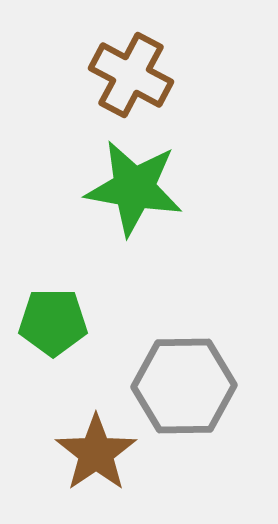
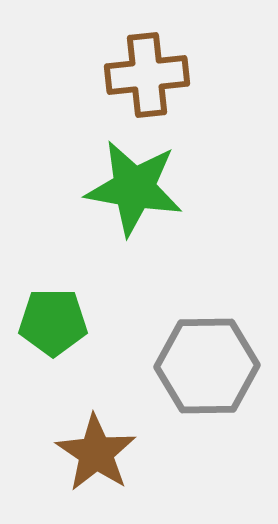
brown cross: moved 16 px right; rotated 34 degrees counterclockwise
gray hexagon: moved 23 px right, 20 px up
brown star: rotated 4 degrees counterclockwise
